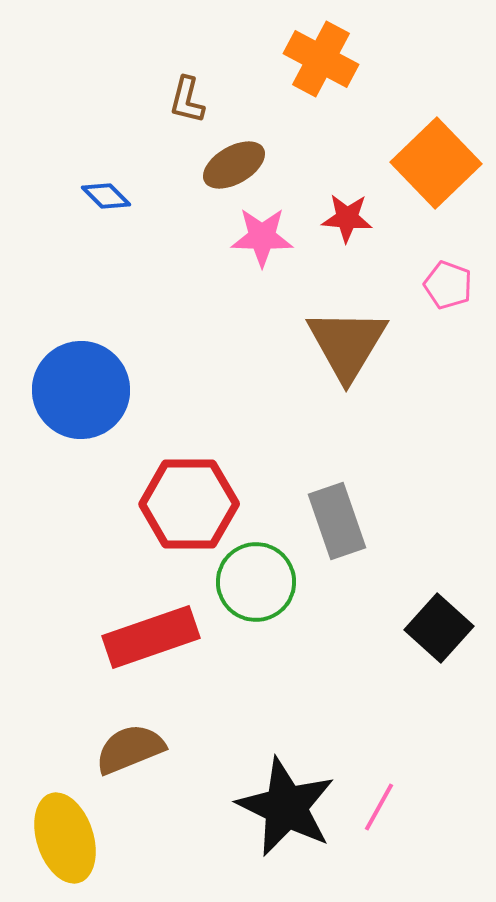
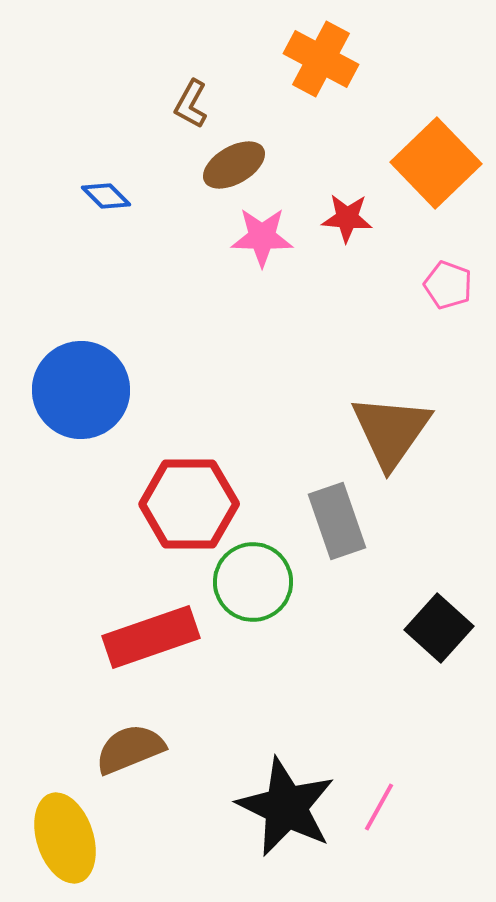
brown L-shape: moved 4 px right, 4 px down; rotated 15 degrees clockwise
brown triangle: moved 44 px right, 87 px down; rotated 4 degrees clockwise
green circle: moved 3 px left
